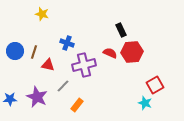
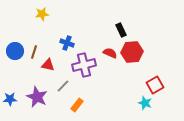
yellow star: rotated 24 degrees counterclockwise
